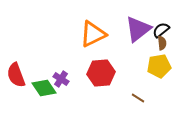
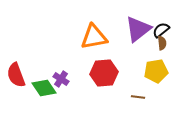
orange triangle: moved 1 px right, 3 px down; rotated 16 degrees clockwise
yellow pentagon: moved 3 px left, 5 px down
red hexagon: moved 3 px right
brown line: moved 1 px up; rotated 24 degrees counterclockwise
